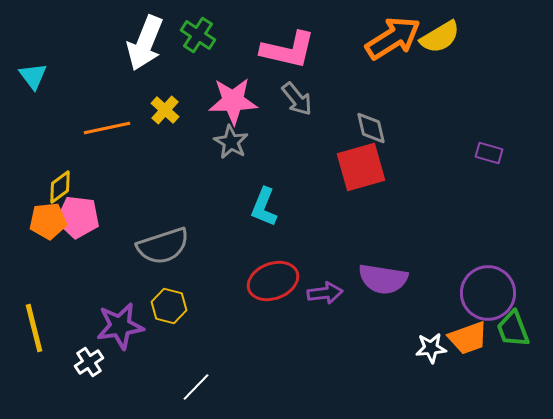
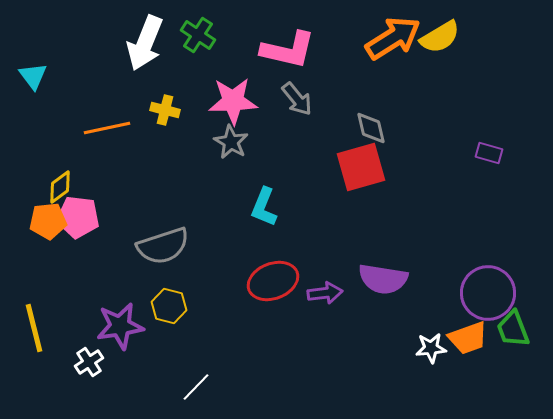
yellow cross: rotated 28 degrees counterclockwise
